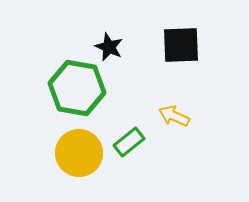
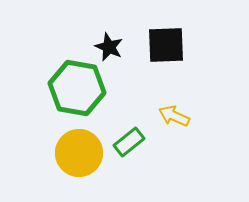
black square: moved 15 px left
